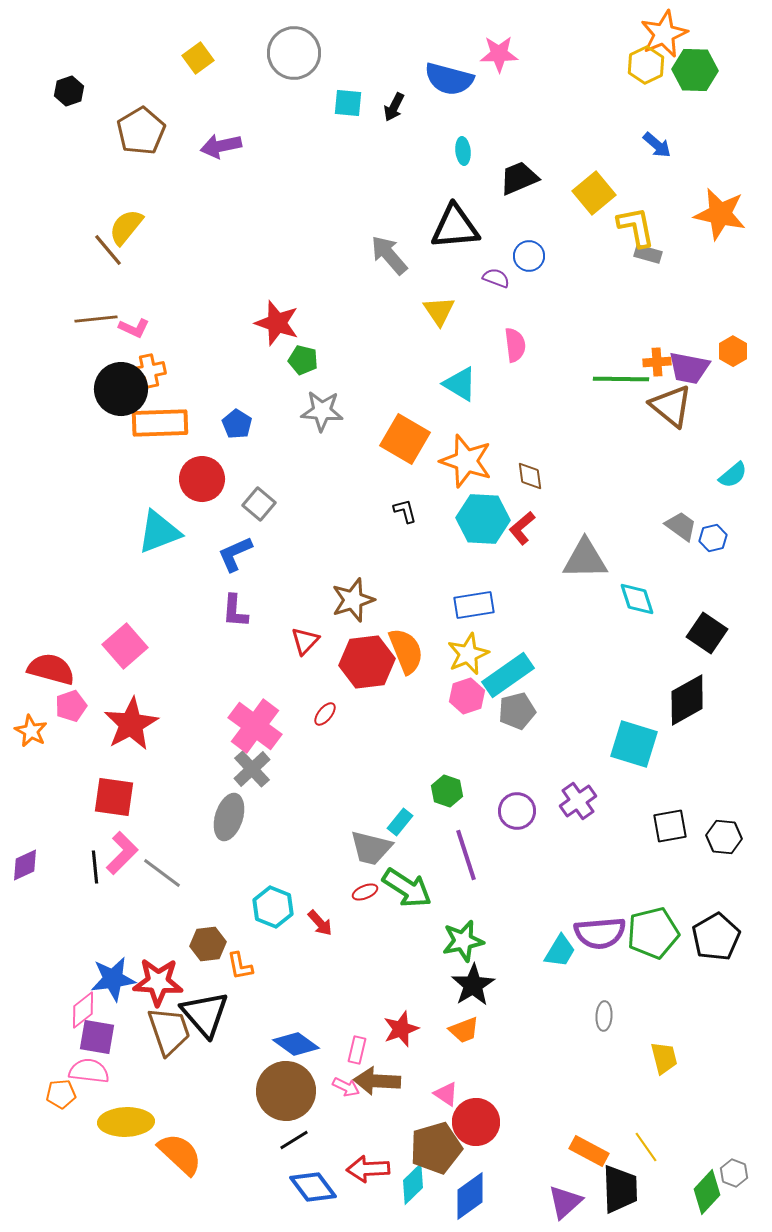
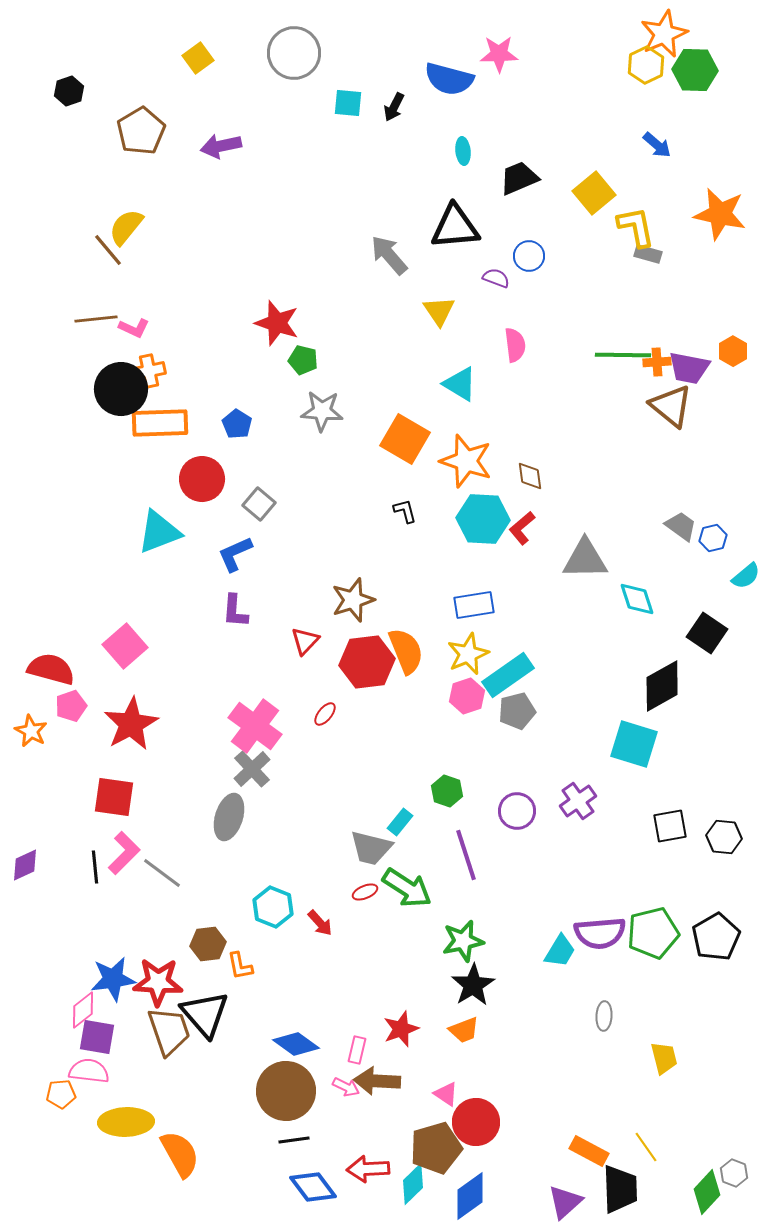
green line at (621, 379): moved 2 px right, 24 px up
cyan semicircle at (733, 475): moved 13 px right, 101 px down
black diamond at (687, 700): moved 25 px left, 14 px up
pink L-shape at (122, 853): moved 2 px right
black line at (294, 1140): rotated 24 degrees clockwise
orange semicircle at (180, 1154): rotated 18 degrees clockwise
